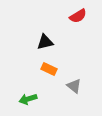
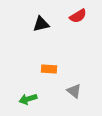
black triangle: moved 4 px left, 18 px up
orange rectangle: rotated 21 degrees counterclockwise
gray triangle: moved 5 px down
